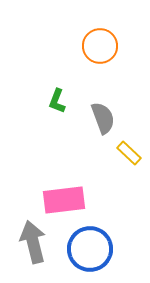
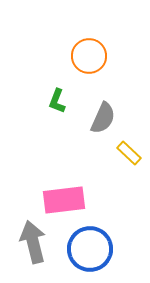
orange circle: moved 11 px left, 10 px down
gray semicircle: rotated 44 degrees clockwise
